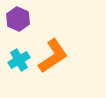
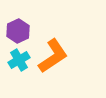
purple hexagon: moved 12 px down; rotated 10 degrees clockwise
